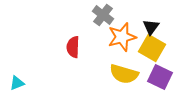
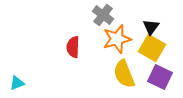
orange star: moved 5 px left, 2 px down
yellow semicircle: rotated 52 degrees clockwise
